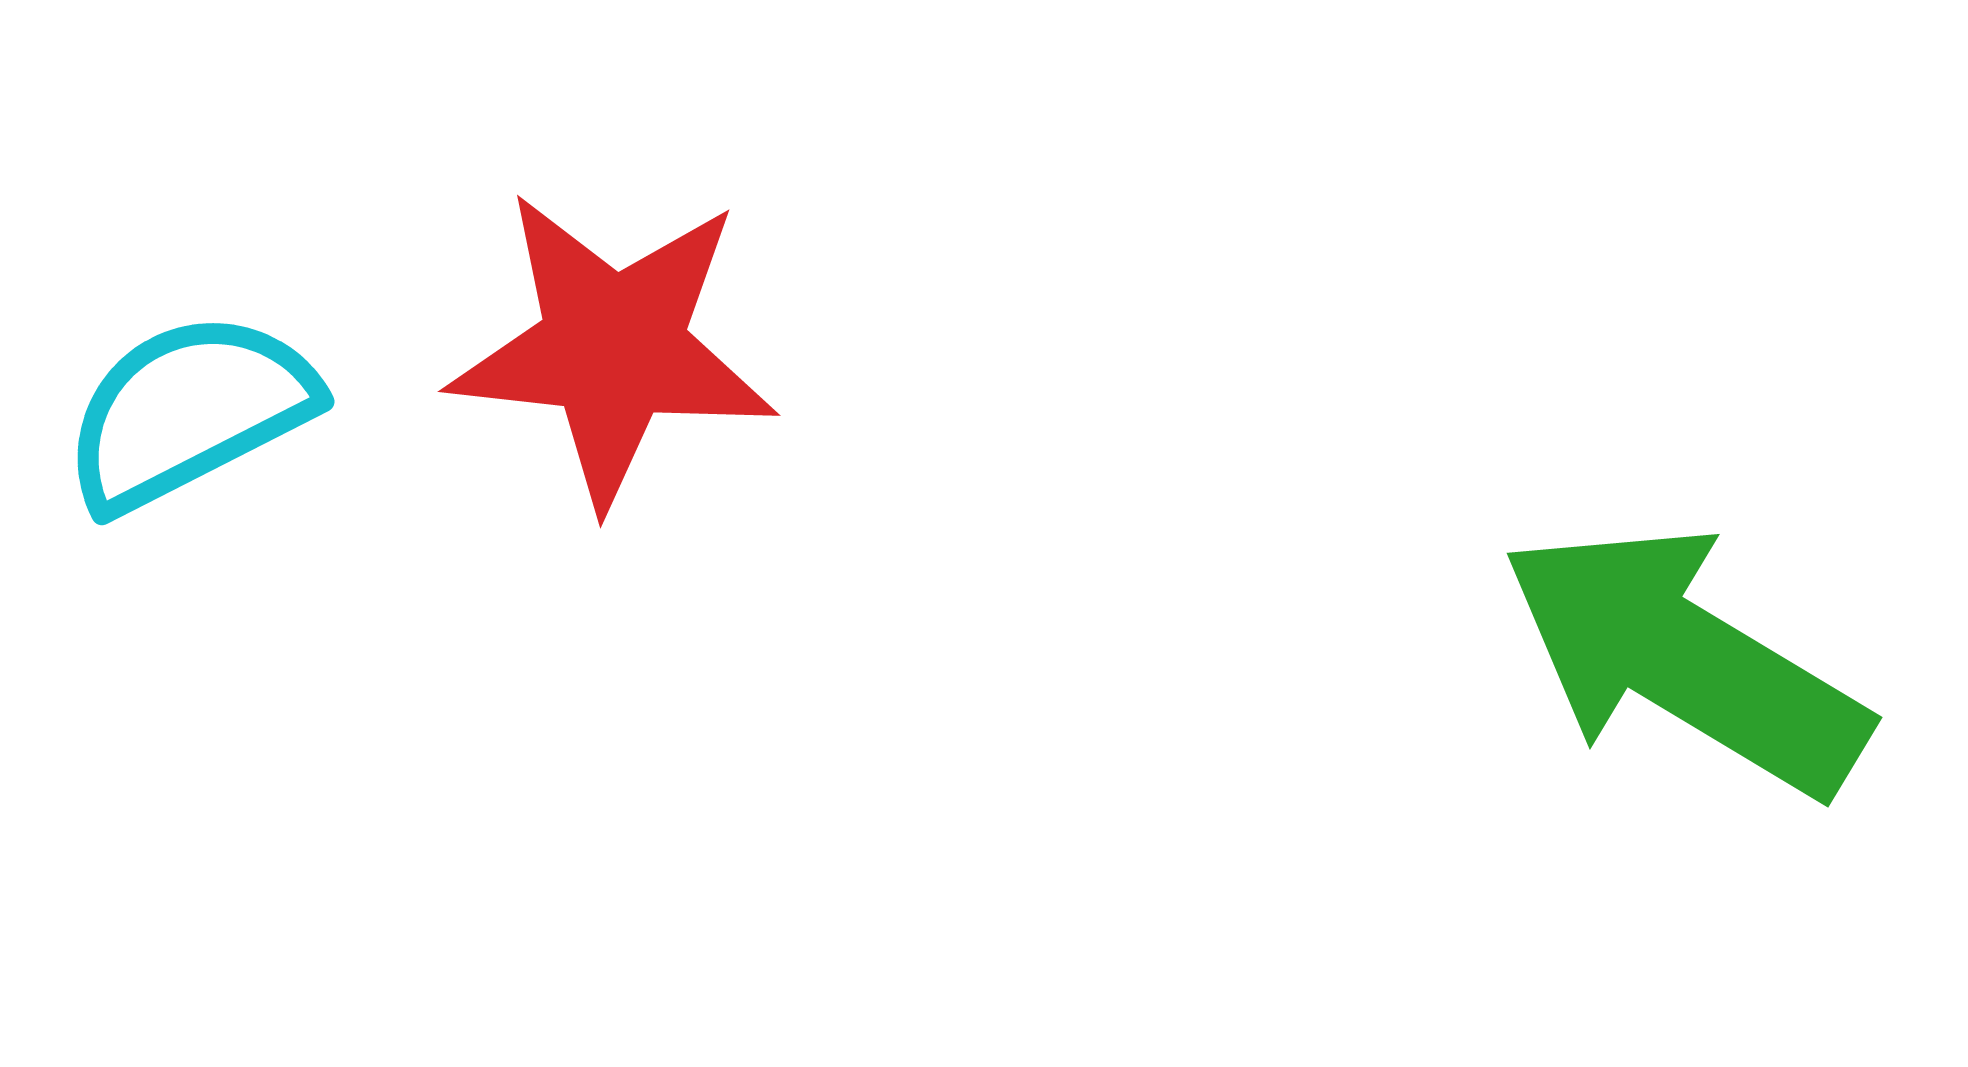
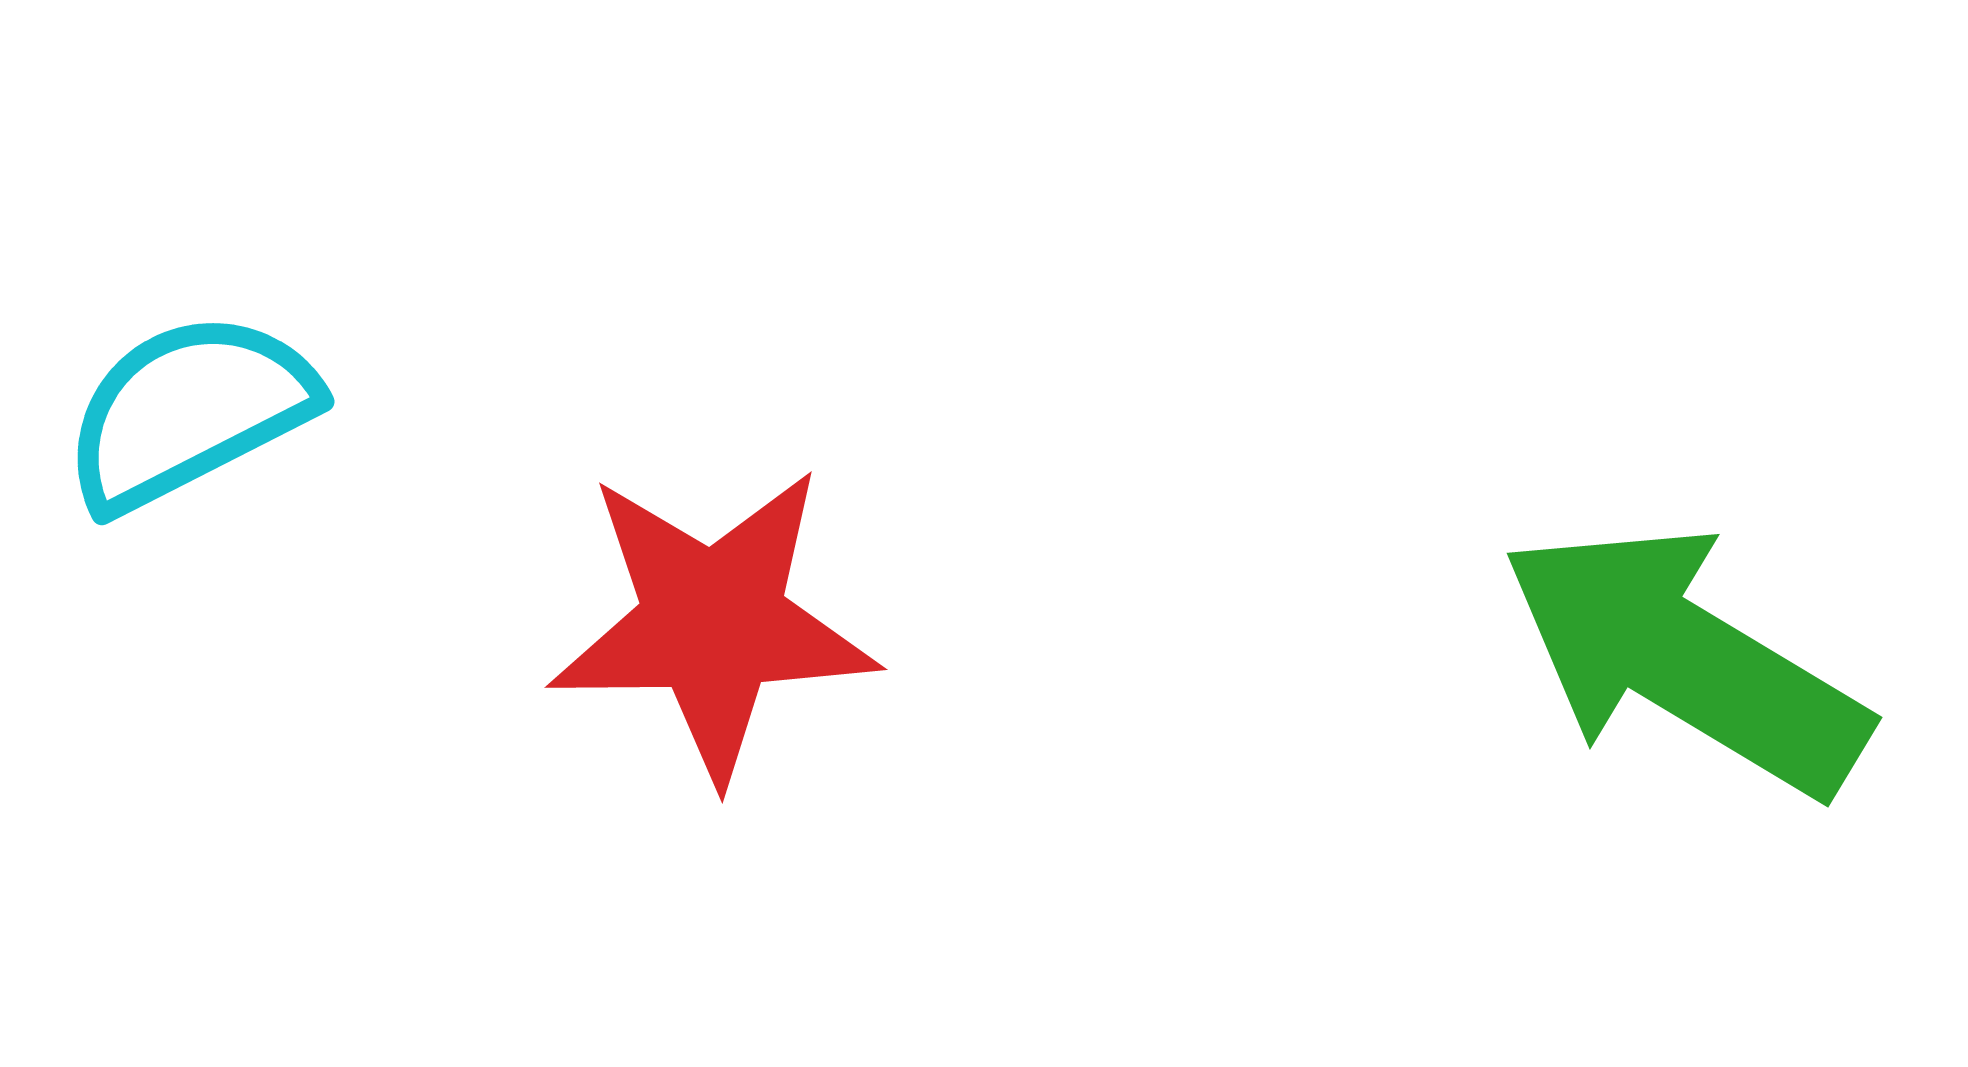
red star: moved 100 px right, 275 px down; rotated 7 degrees counterclockwise
